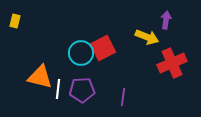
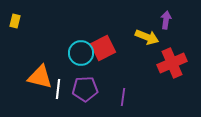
purple pentagon: moved 3 px right, 1 px up
